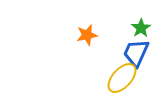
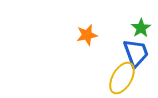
blue trapezoid: rotated 136 degrees clockwise
yellow ellipse: rotated 12 degrees counterclockwise
